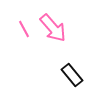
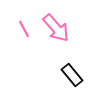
pink arrow: moved 3 px right
